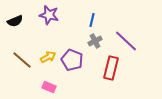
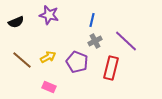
black semicircle: moved 1 px right, 1 px down
purple pentagon: moved 5 px right, 2 px down
